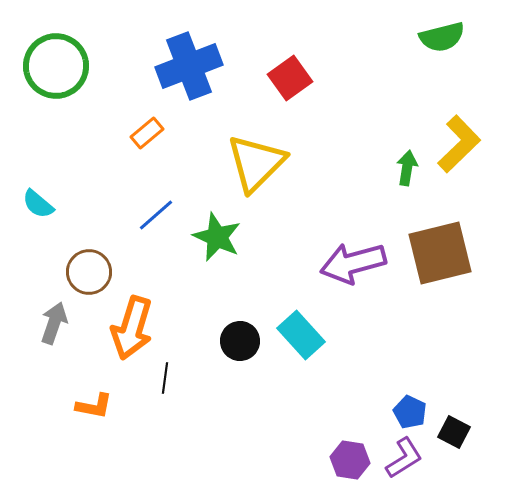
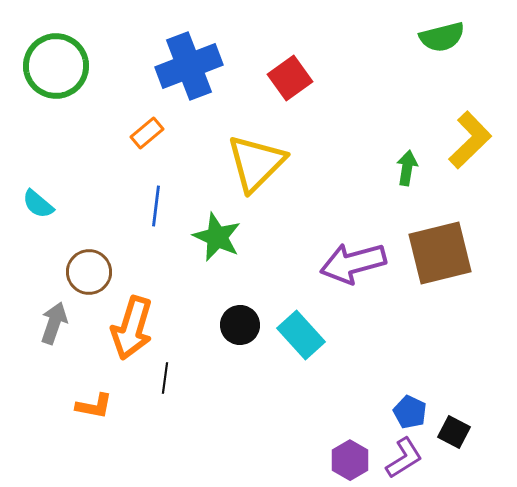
yellow L-shape: moved 11 px right, 4 px up
blue line: moved 9 px up; rotated 42 degrees counterclockwise
black circle: moved 16 px up
purple hexagon: rotated 21 degrees clockwise
